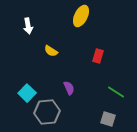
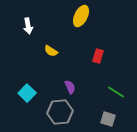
purple semicircle: moved 1 px right, 1 px up
gray hexagon: moved 13 px right
